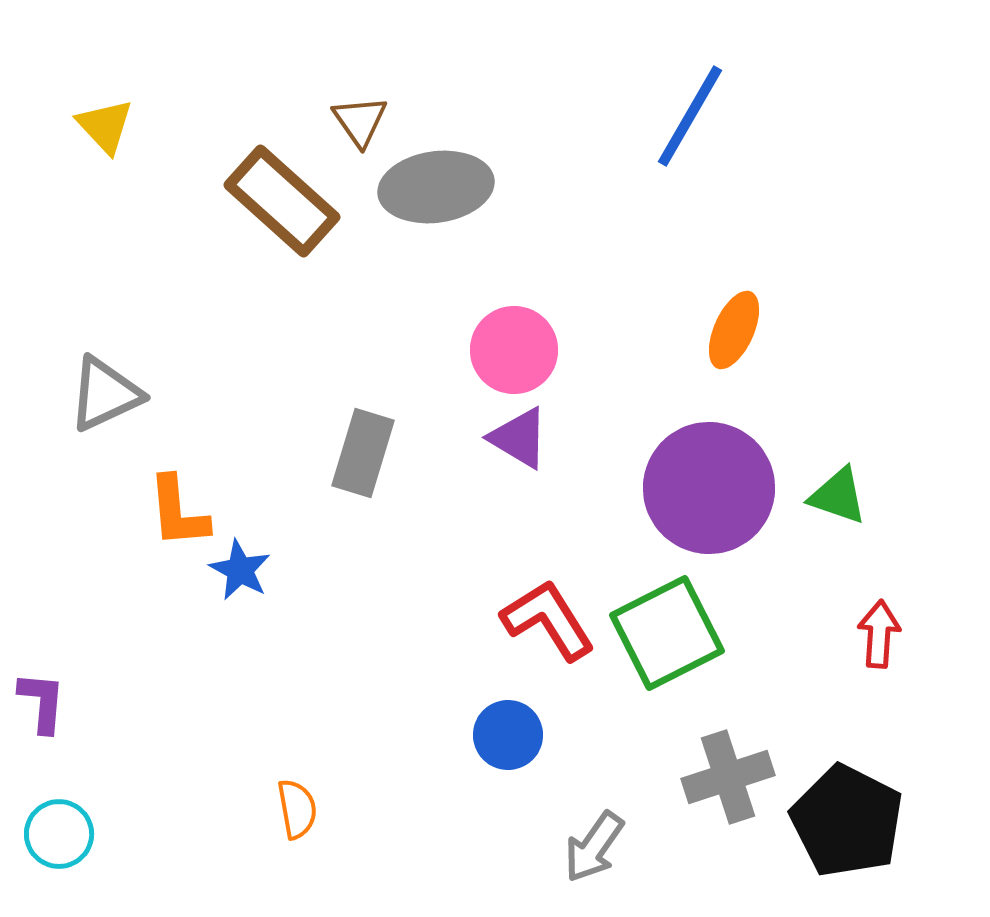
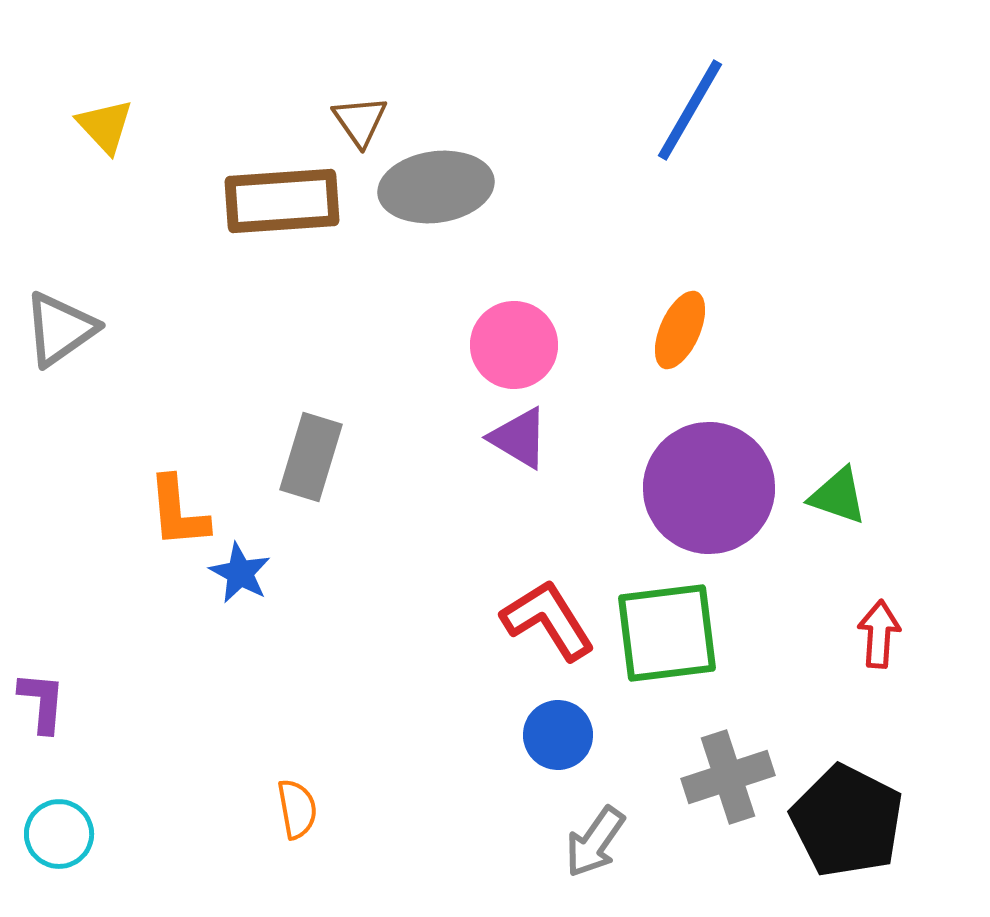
blue line: moved 6 px up
brown rectangle: rotated 46 degrees counterclockwise
orange ellipse: moved 54 px left
pink circle: moved 5 px up
gray triangle: moved 45 px left, 65 px up; rotated 10 degrees counterclockwise
gray rectangle: moved 52 px left, 4 px down
blue star: moved 3 px down
green square: rotated 20 degrees clockwise
blue circle: moved 50 px right
gray arrow: moved 1 px right, 5 px up
